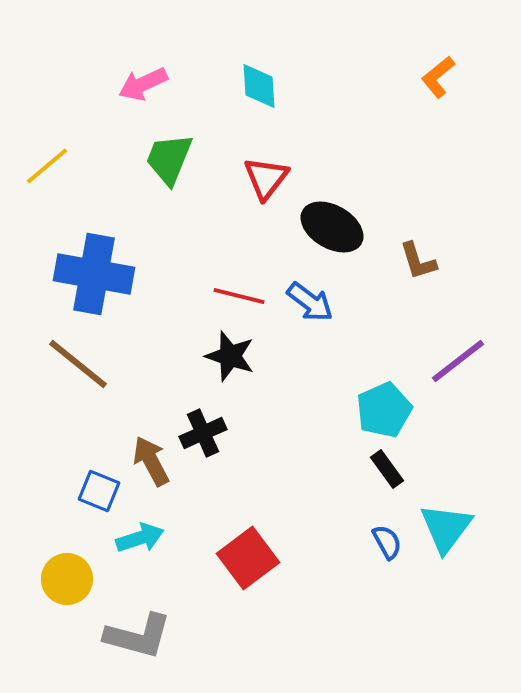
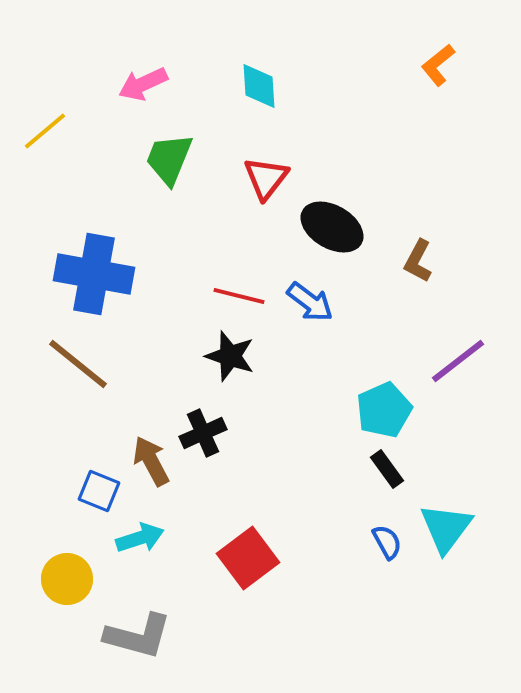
orange L-shape: moved 12 px up
yellow line: moved 2 px left, 35 px up
brown L-shape: rotated 45 degrees clockwise
